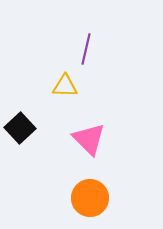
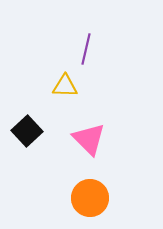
black square: moved 7 px right, 3 px down
